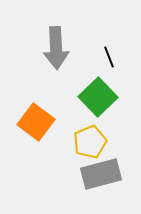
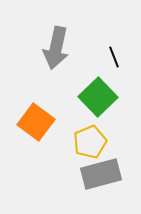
gray arrow: rotated 15 degrees clockwise
black line: moved 5 px right
